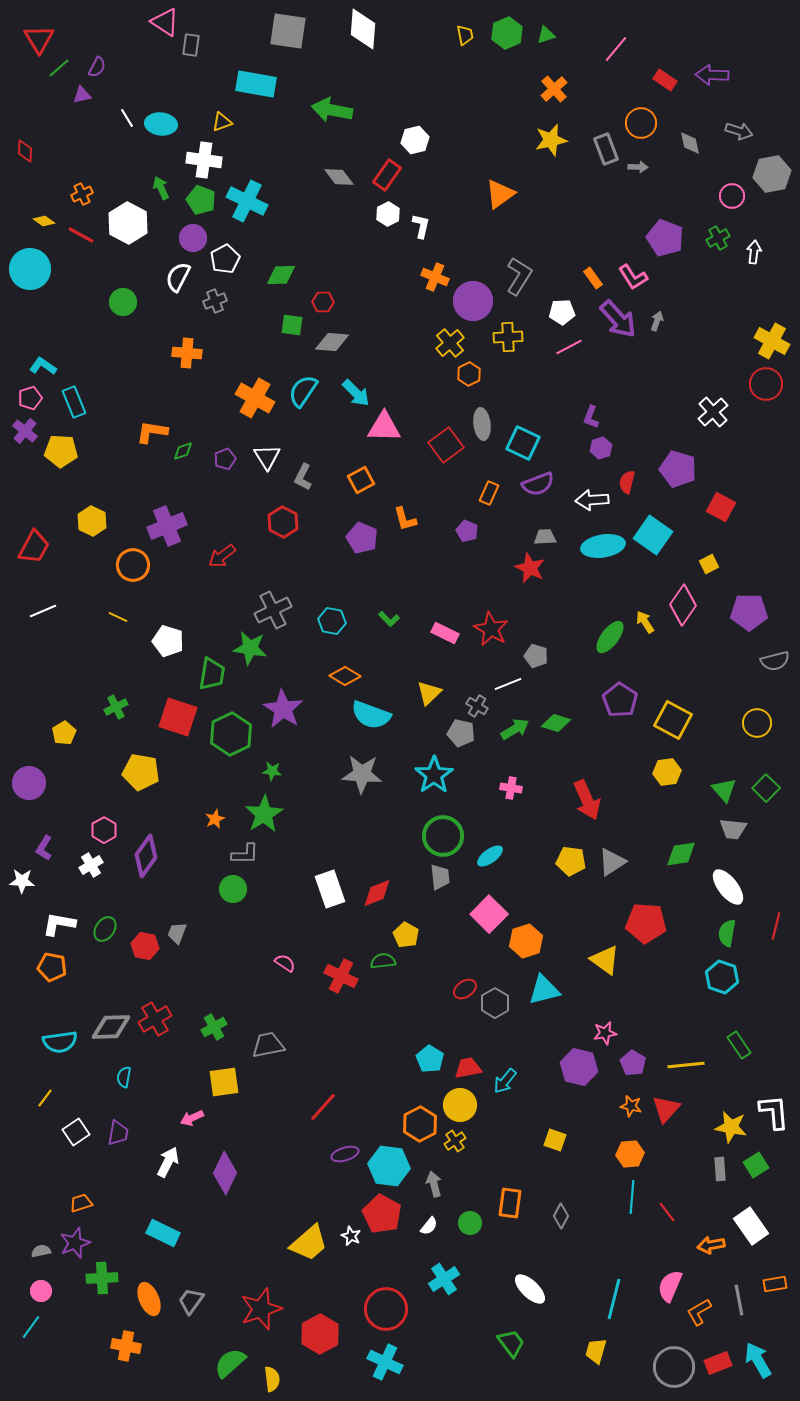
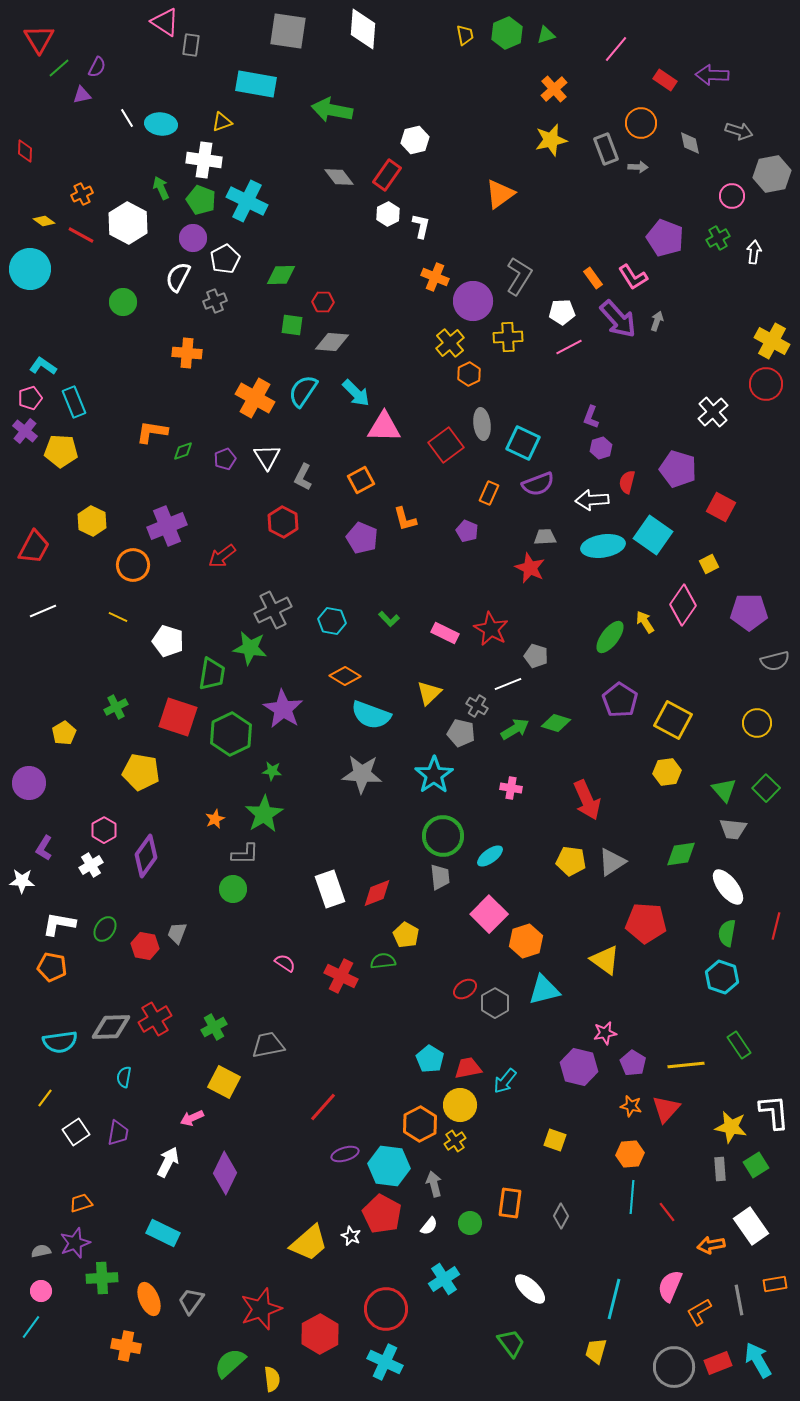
yellow square at (224, 1082): rotated 36 degrees clockwise
